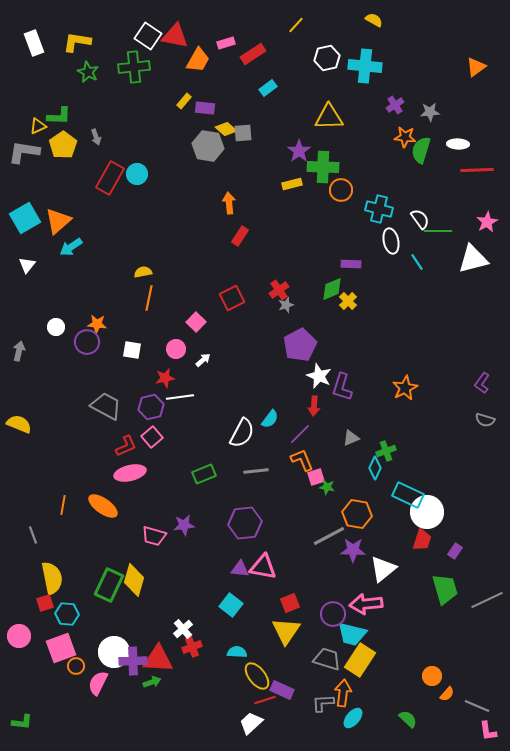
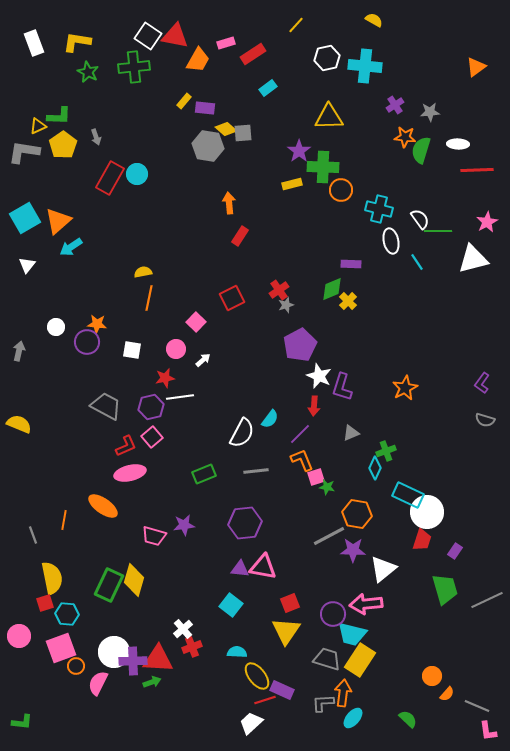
gray triangle at (351, 438): moved 5 px up
orange line at (63, 505): moved 1 px right, 15 px down
